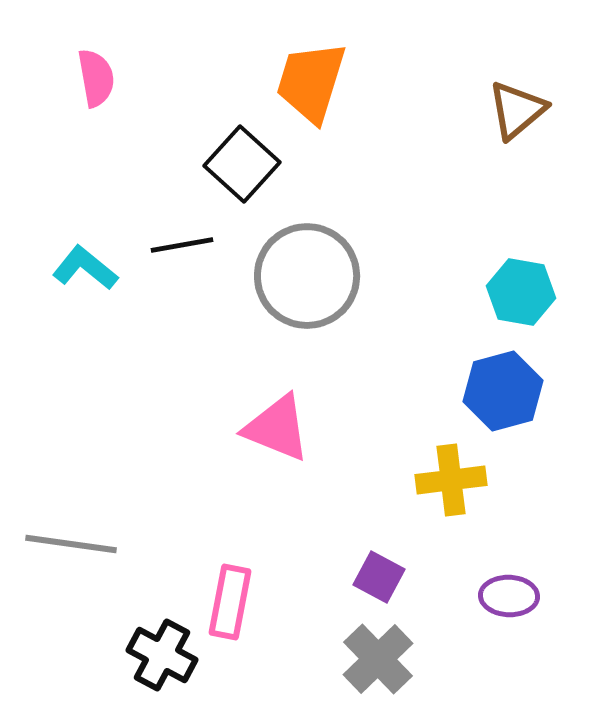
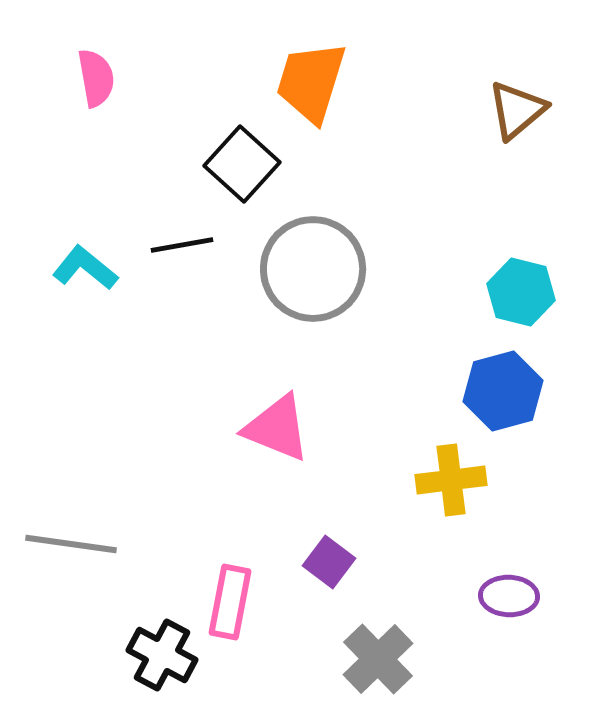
gray circle: moved 6 px right, 7 px up
cyan hexagon: rotated 4 degrees clockwise
purple square: moved 50 px left, 15 px up; rotated 9 degrees clockwise
